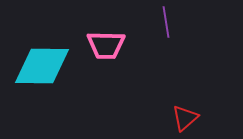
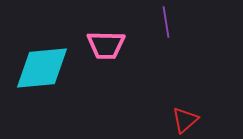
cyan diamond: moved 2 px down; rotated 6 degrees counterclockwise
red triangle: moved 2 px down
